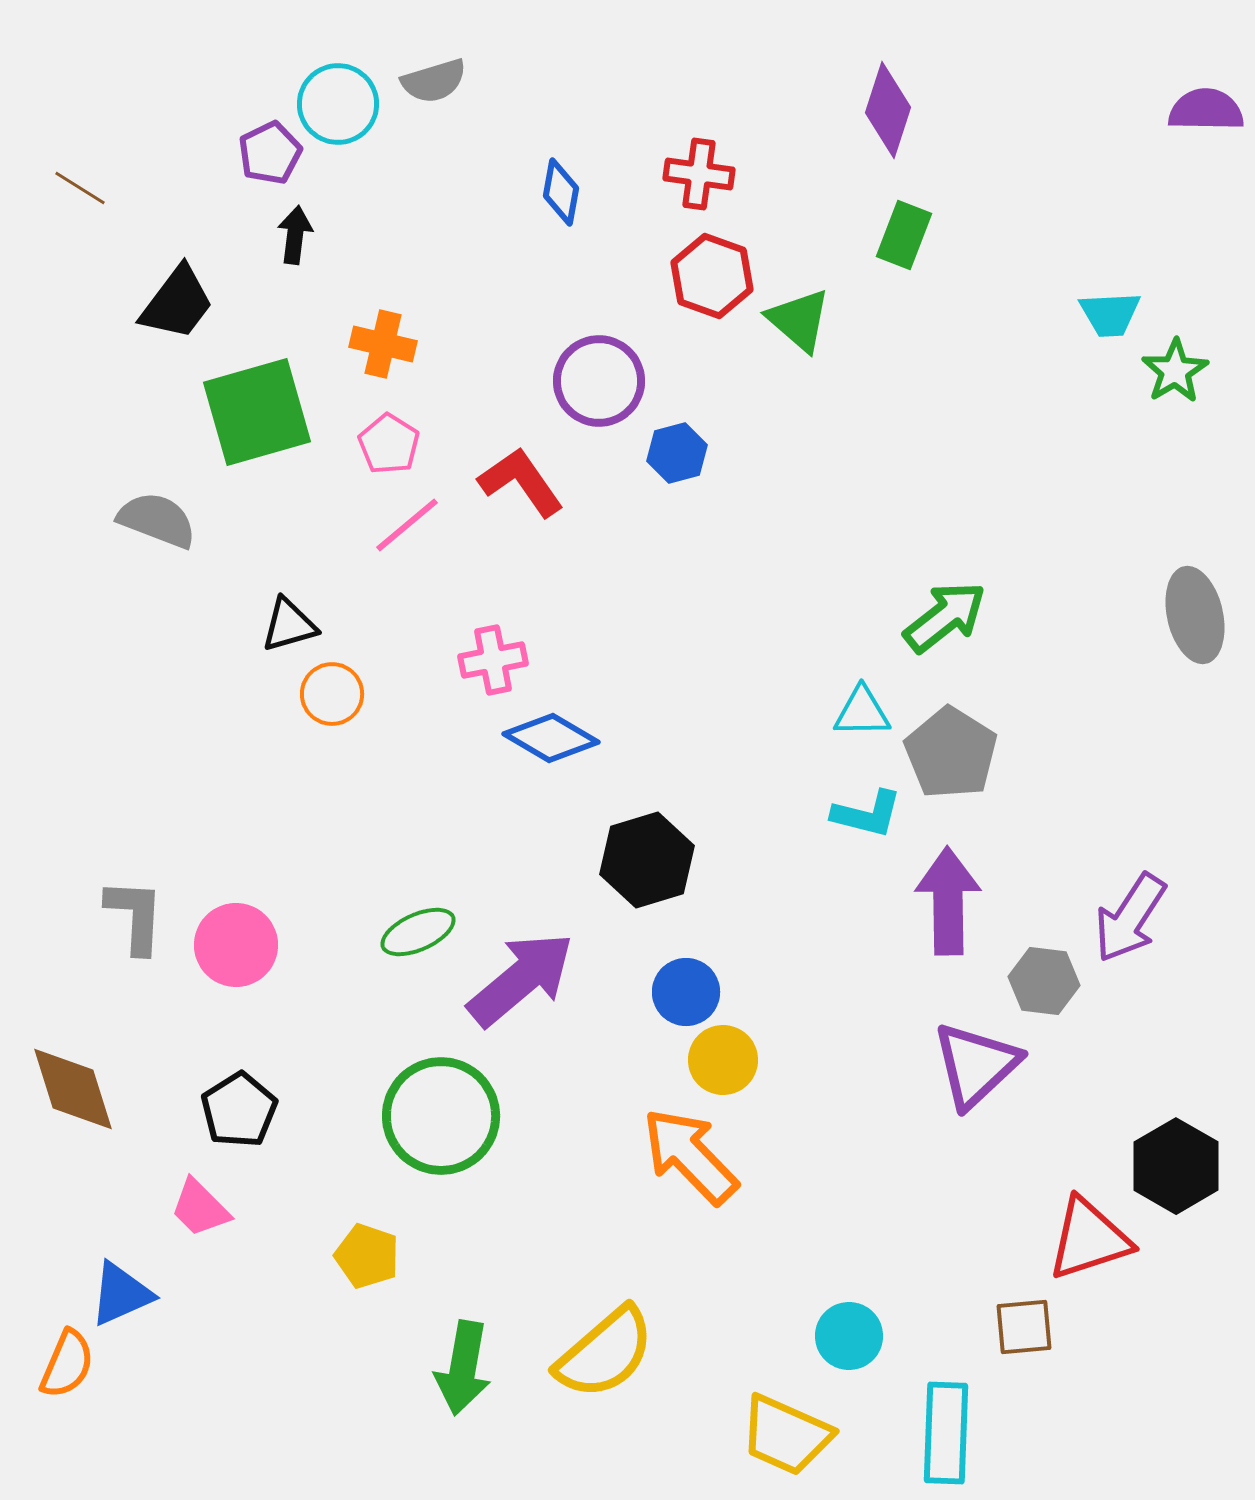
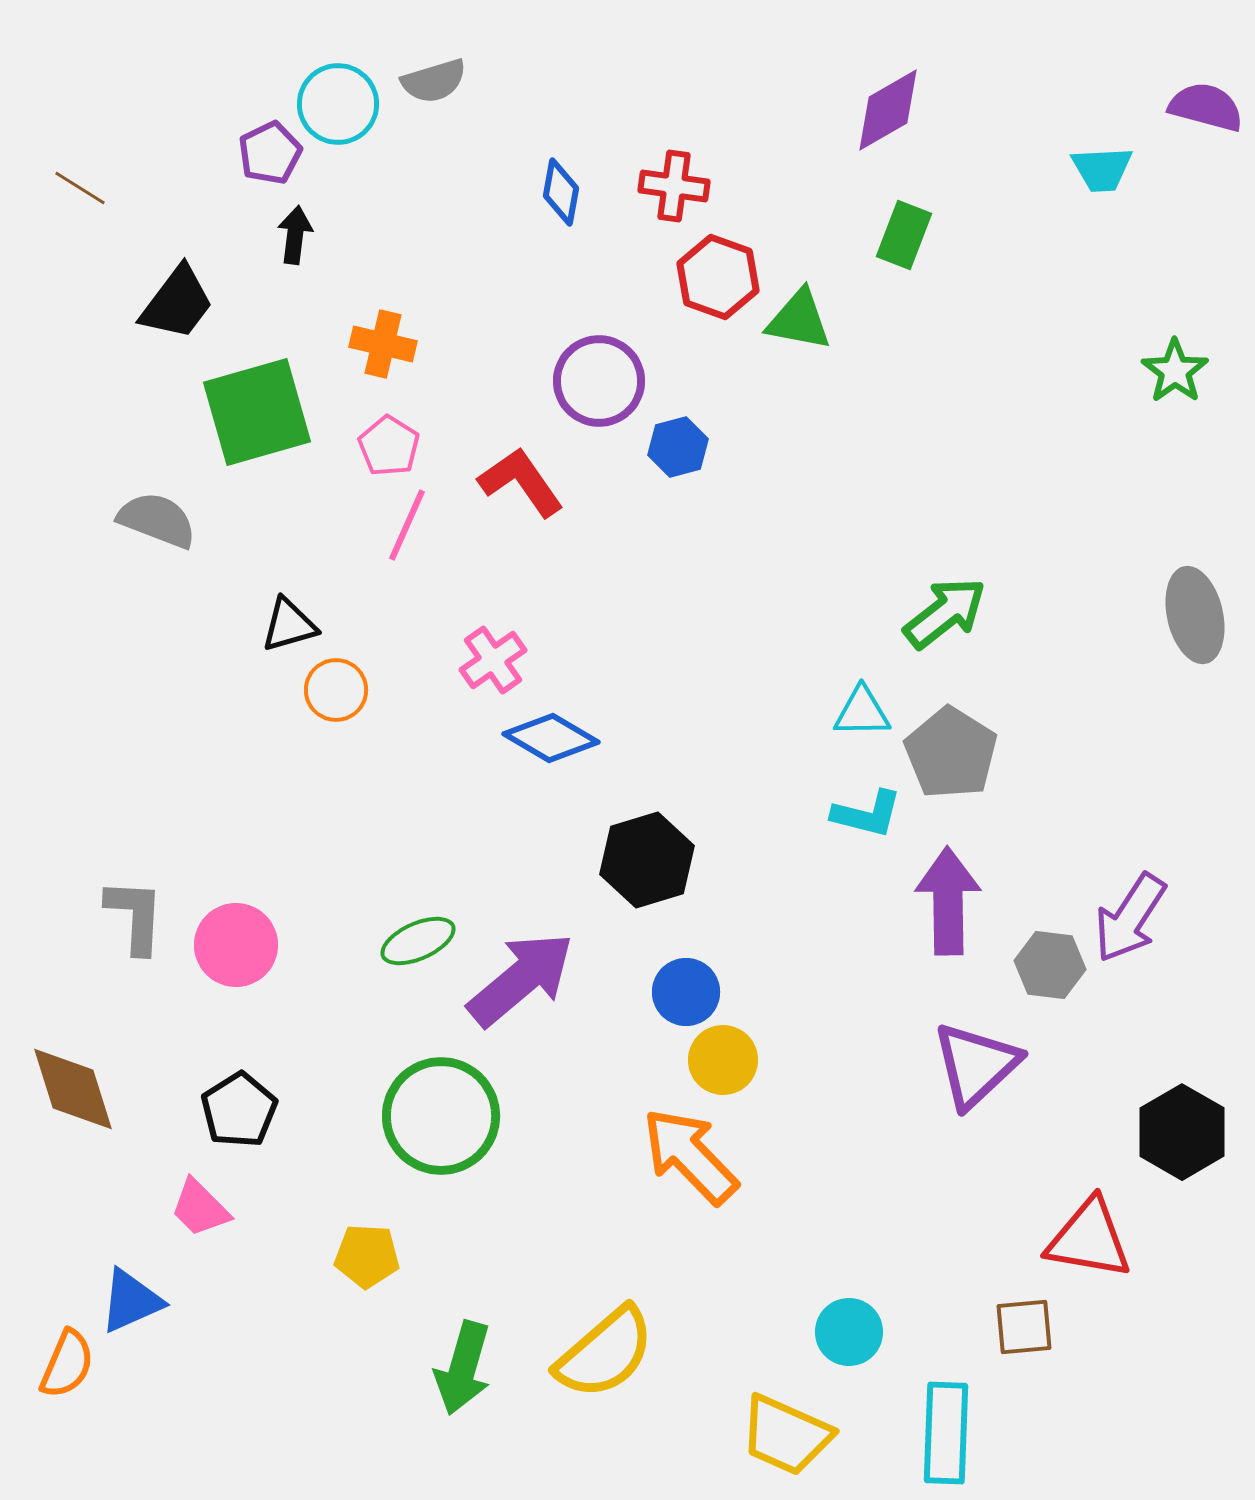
purple diamond at (888, 110): rotated 42 degrees clockwise
purple semicircle at (1206, 110): moved 3 px up; rotated 14 degrees clockwise
red cross at (699, 174): moved 25 px left, 12 px down
red hexagon at (712, 276): moved 6 px right, 1 px down
cyan trapezoid at (1110, 314): moved 8 px left, 145 px up
green triangle at (799, 320): rotated 30 degrees counterclockwise
green star at (1175, 371): rotated 4 degrees counterclockwise
pink pentagon at (389, 444): moved 2 px down
blue hexagon at (677, 453): moved 1 px right, 6 px up
pink line at (407, 525): rotated 26 degrees counterclockwise
green arrow at (945, 617): moved 4 px up
pink cross at (493, 660): rotated 24 degrees counterclockwise
orange circle at (332, 694): moved 4 px right, 4 px up
green ellipse at (418, 932): moved 9 px down
gray hexagon at (1044, 981): moved 6 px right, 16 px up
black hexagon at (1176, 1166): moved 6 px right, 34 px up
red triangle at (1089, 1239): rotated 28 degrees clockwise
yellow pentagon at (367, 1256): rotated 16 degrees counterclockwise
blue triangle at (121, 1294): moved 10 px right, 7 px down
cyan circle at (849, 1336): moved 4 px up
green arrow at (463, 1368): rotated 6 degrees clockwise
